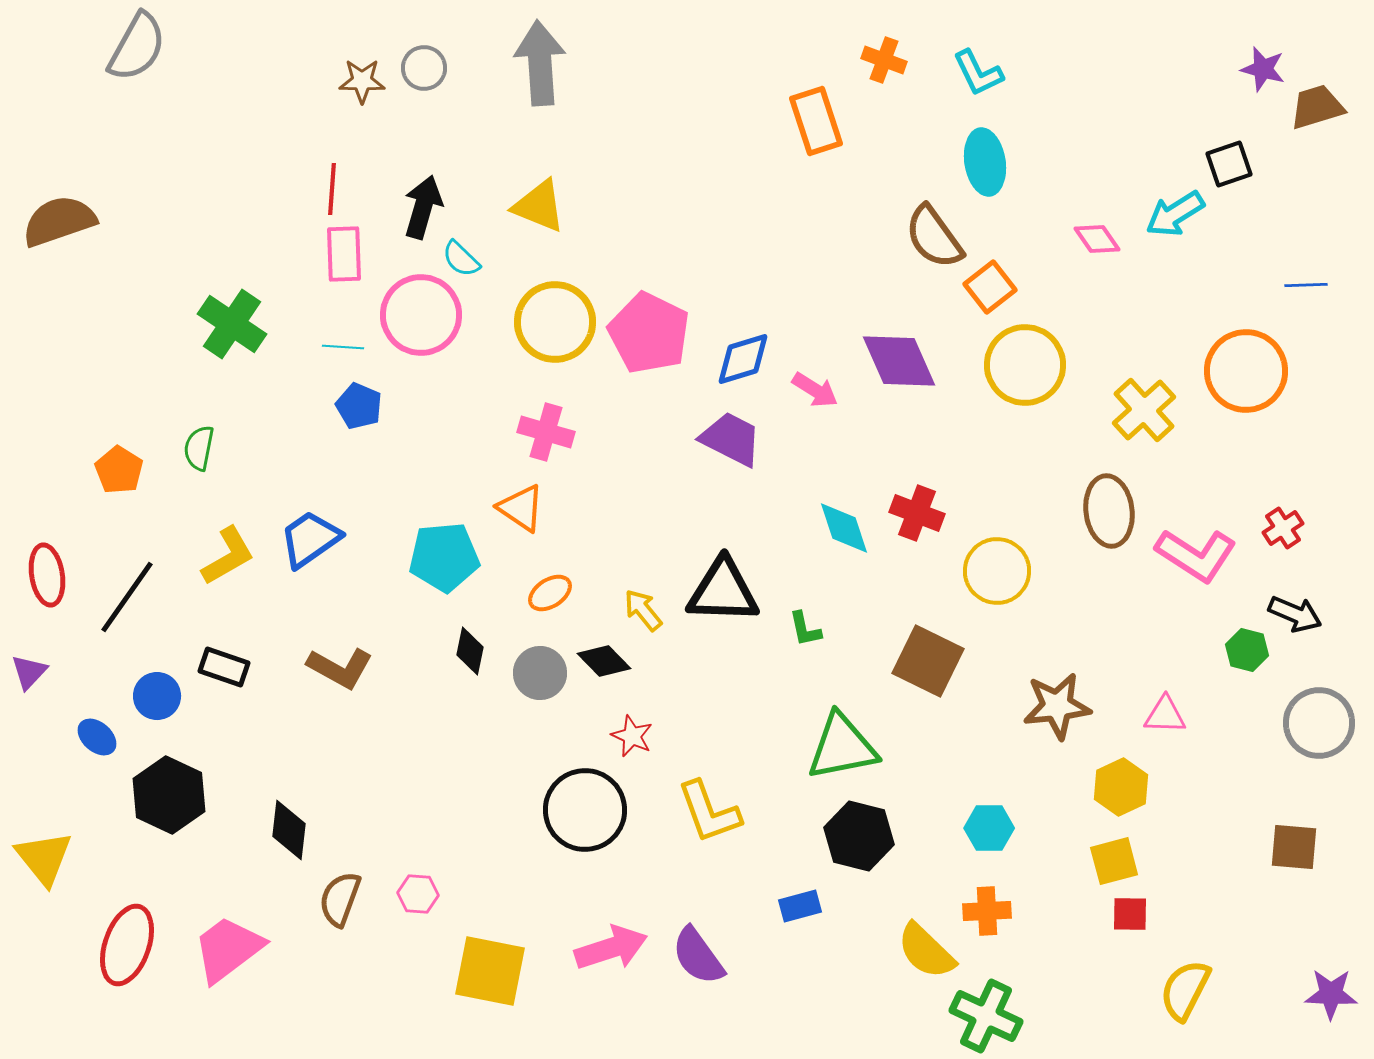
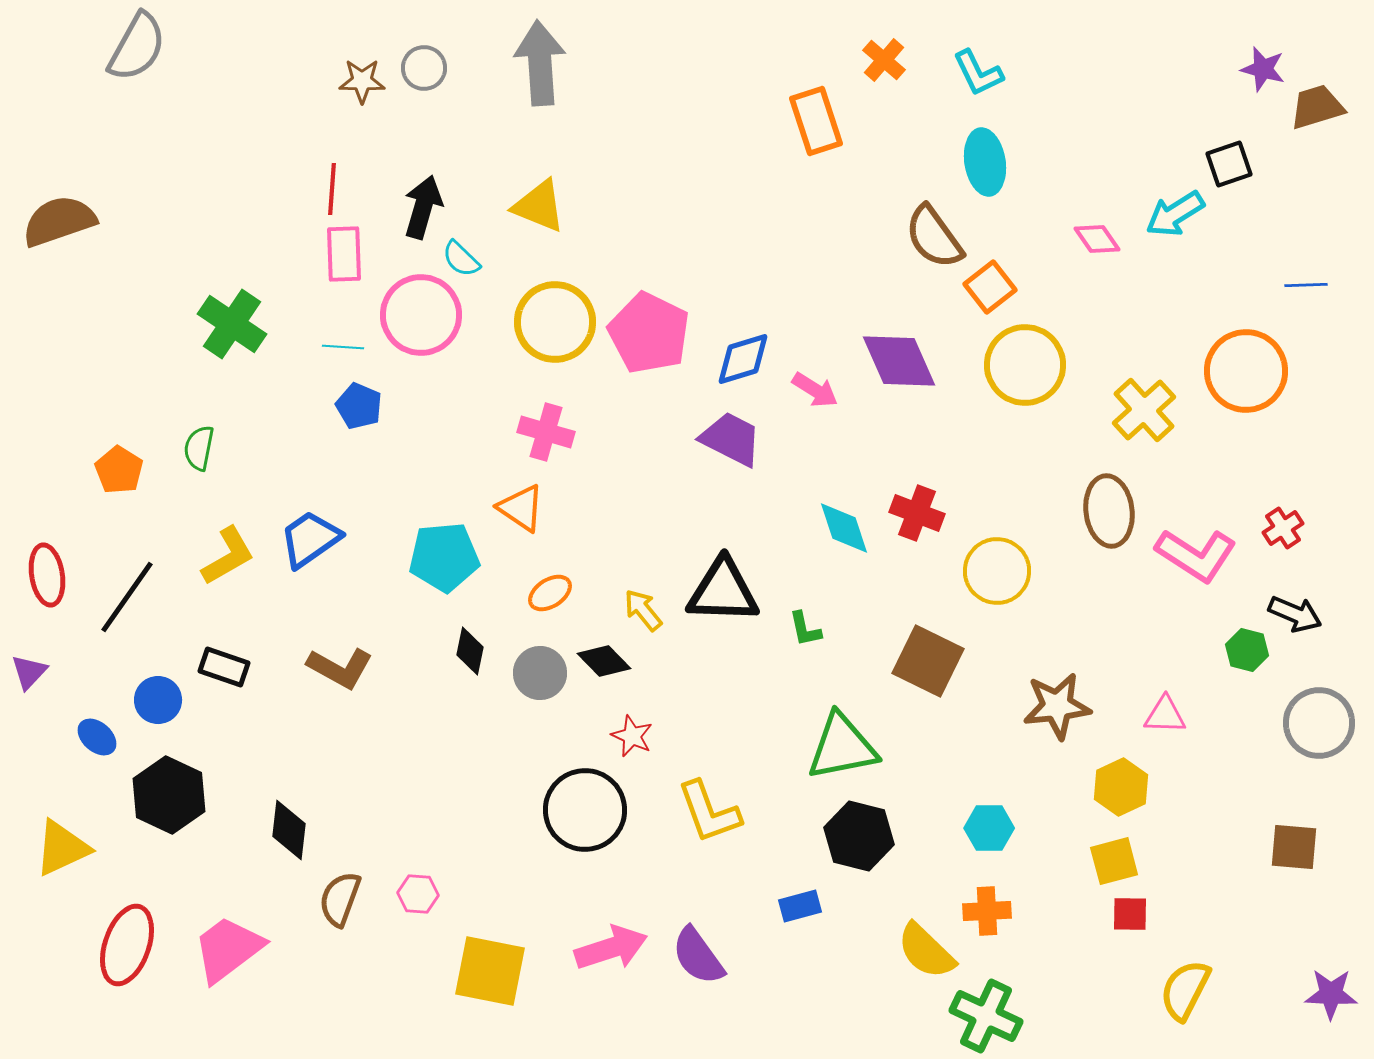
orange cross at (884, 60): rotated 21 degrees clockwise
blue circle at (157, 696): moved 1 px right, 4 px down
yellow triangle at (44, 858): moved 18 px right, 10 px up; rotated 44 degrees clockwise
